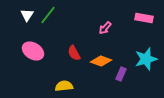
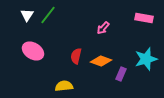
pink arrow: moved 2 px left
red semicircle: moved 2 px right, 3 px down; rotated 42 degrees clockwise
